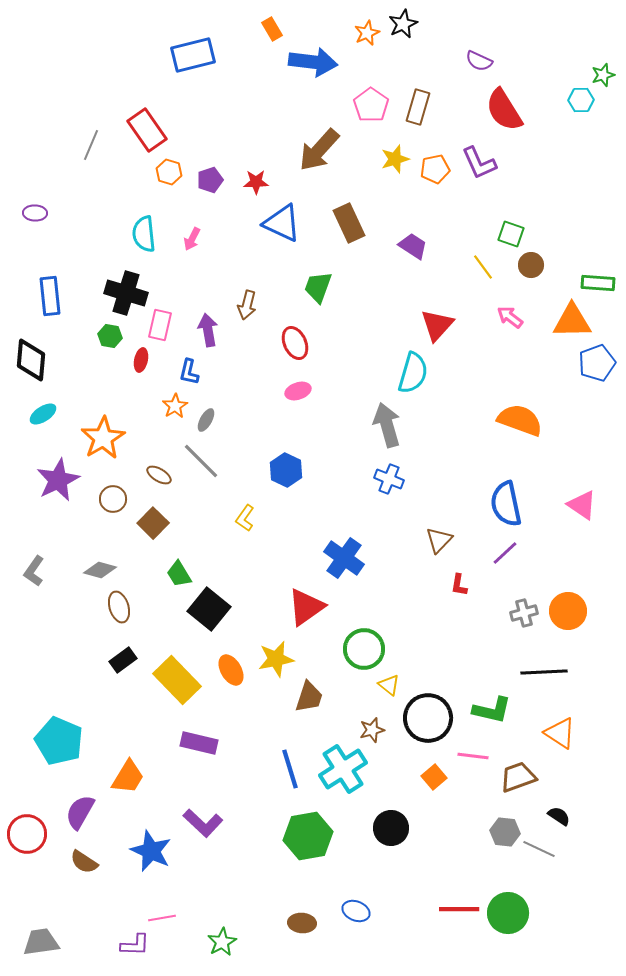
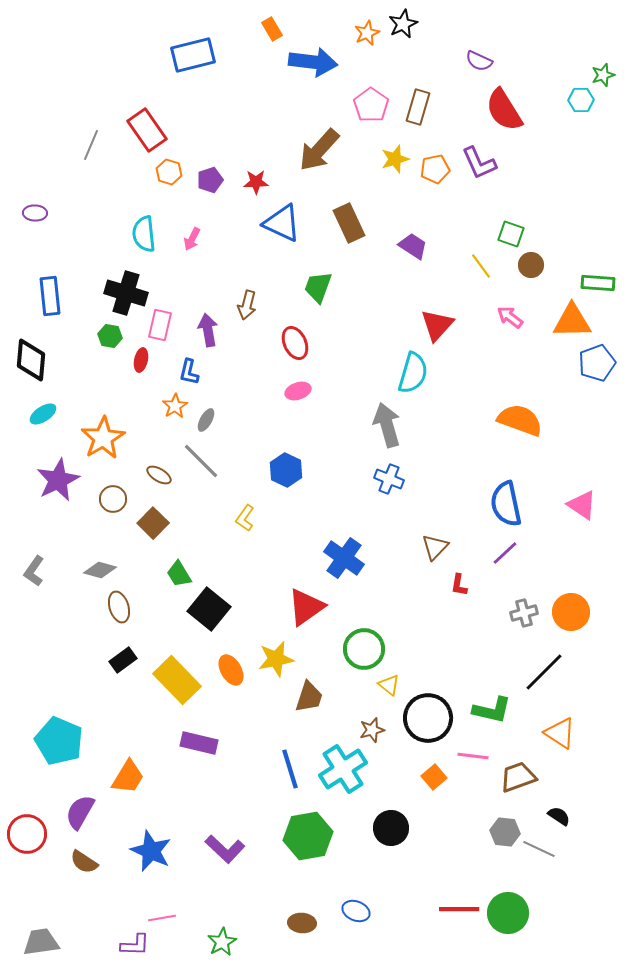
yellow line at (483, 267): moved 2 px left, 1 px up
brown triangle at (439, 540): moved 4 px left, 7 px down
orange circle at (568, 611): moved 3 px right, 1 px down
black line at (544, 672): rotated 42 degrees counterclockwise
purple L-shape at (203, 823): moved 22 px right, 26 px down
